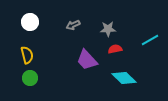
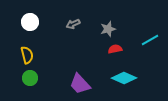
gray arrow: moved 1 px up
gray star: rotated 14 degrees counterclockwise
purple trapezoid: moved 7 px left, 24 px down
cyan diamond: rotated 20 degrees counterclockwise
